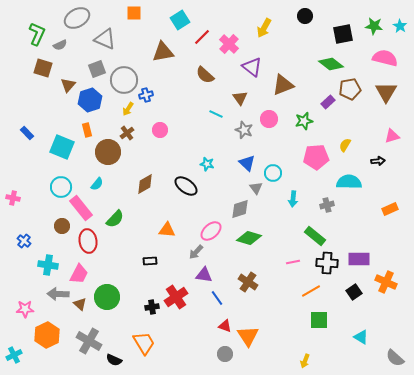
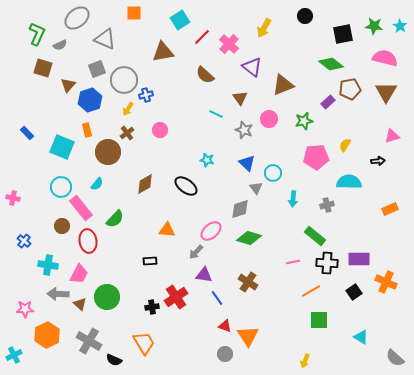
gray ellipse at (77, 18): rotated 10 degrees counterclockwise
cyan star at (207, 164): moved 4 px up
